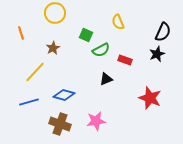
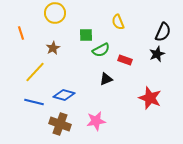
green square: rotated 24 degrees counterclockwise
blue line: moved 5 px right; rotated 30 degrees clockwise
